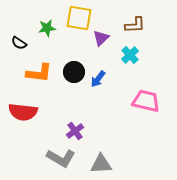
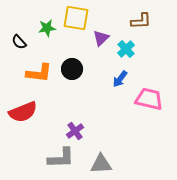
yellow square: moved 3 px left
brown L-shape: moved 6 px right, 4 px up
black semicircle: moved 1 px up; rotated 14 degrees clockwise
cyan cross: moved 4 px left, 6 px up
black circle: moved 2 px left, 3 px up
blue arrow: moved 22 px right
pink trapezoid: moved 3 px right, 2 px up
red semicircle: rotated 28 degrees counterclockwise
gray L-shape: rotated 32 degrees counterclockwise
